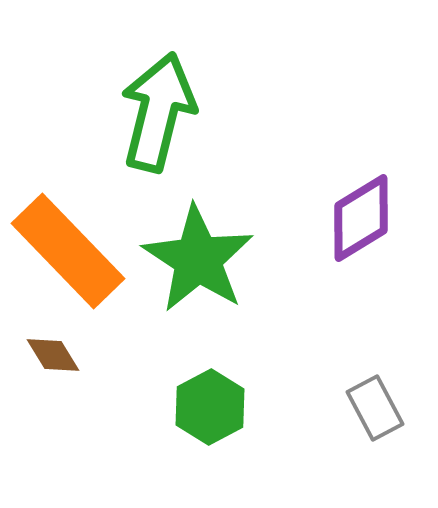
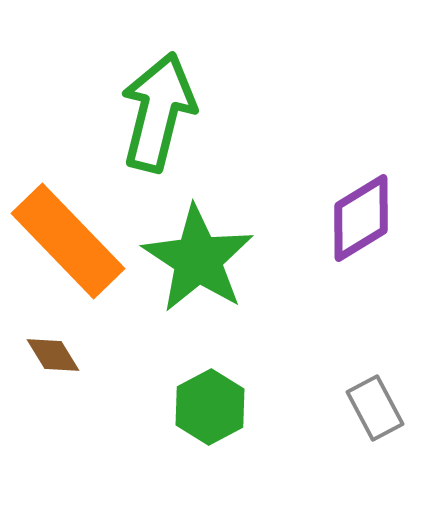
orange rectangle: moved 10 px up
